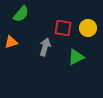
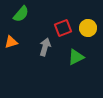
red square: rotated 30 degrees counterclockwise
